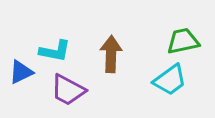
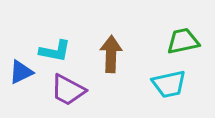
cyan trapezoid: moved 1 px left, 4 px down; rotated 24 degrees clockwise
